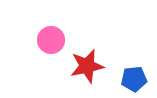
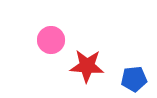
red star: rotated 16 degrees clockwise
